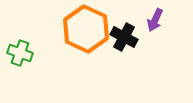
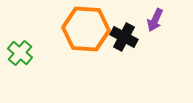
orange hexagon: rotated 21 degrees counterclockwise
green cross: rotated 20 degrees clockwise
